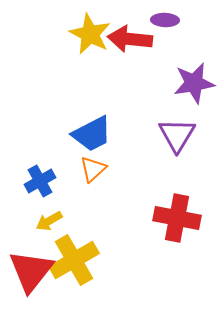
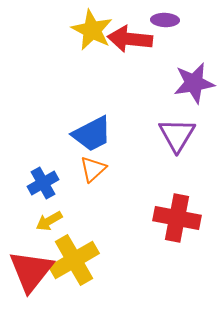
yellow star: moved 2 px right, 4 px up
blue cross: moved 3 px right, 2 px down
